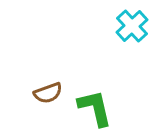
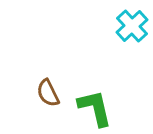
brown semicircle: rotated 84 degrees clockwise
